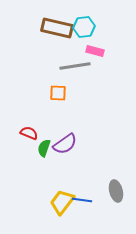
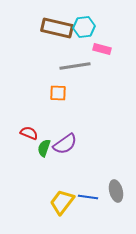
pink rectangle: moved 7 px right, 2 px up
blue line: moved 6 px right, 3 px up
